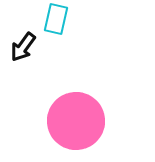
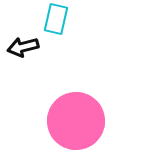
black arrow: rotated 40 degrees clockwise
